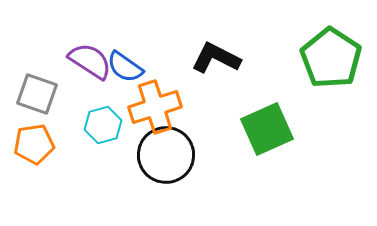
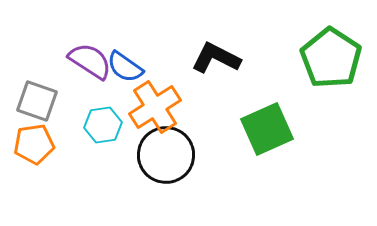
gray square: moved 7 px down
orange cross: rotated 15 degrees counterclockwise
cyan hexagon: rotated 6 degrees clockwise
